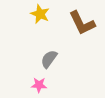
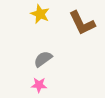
gray semicircle: moved 6 px left; rotated 18 degrees clockwise
